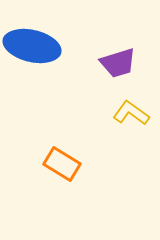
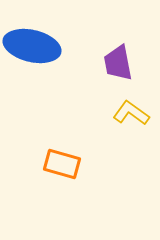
purple trapezoid: rotated 96 degrees clockwise
orange rectangle: rotated 15 degrees counterclockwise
